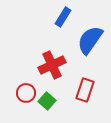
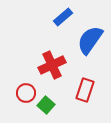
blue rectangle: rotated 18 degrees clockwise
green square: moved 1 px left, 4 px down
